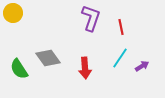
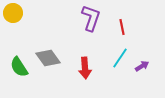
red line: moved 1 px right
green semicircle: moved 2 px up
